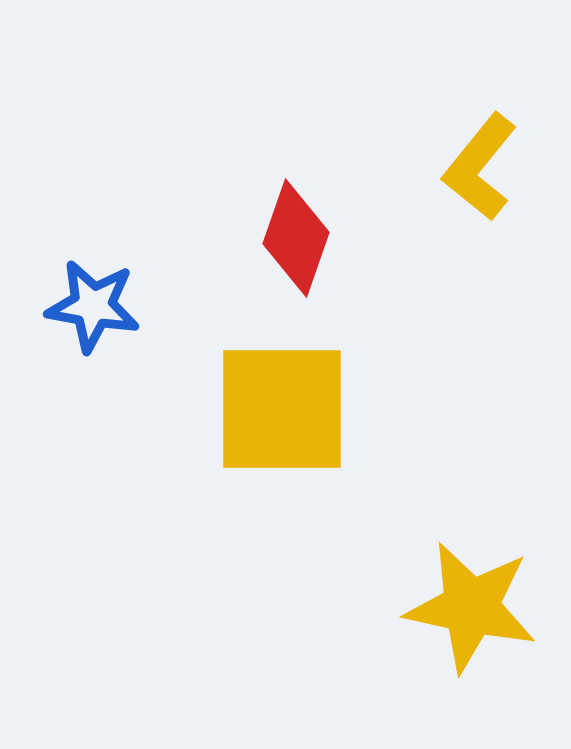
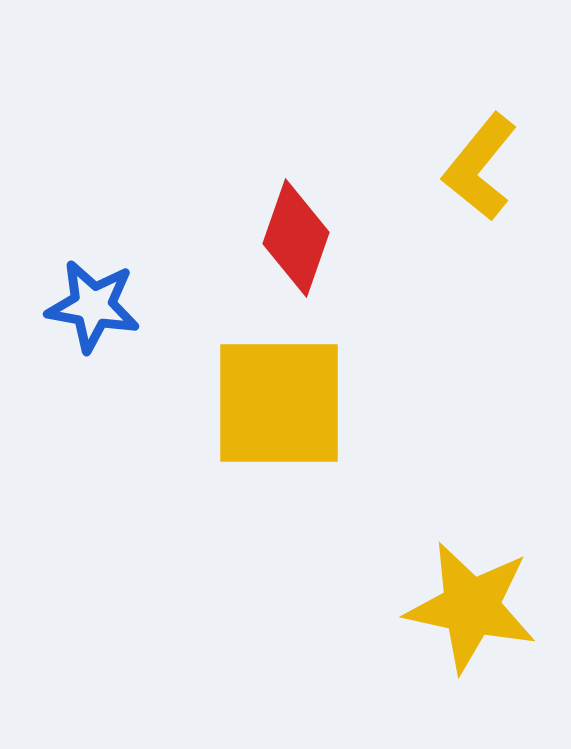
yellow square: moved 3 px left, 6 px up
